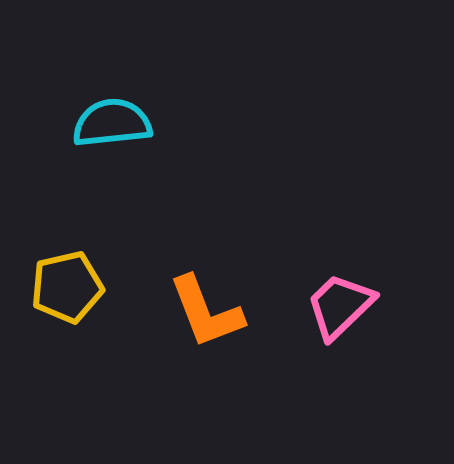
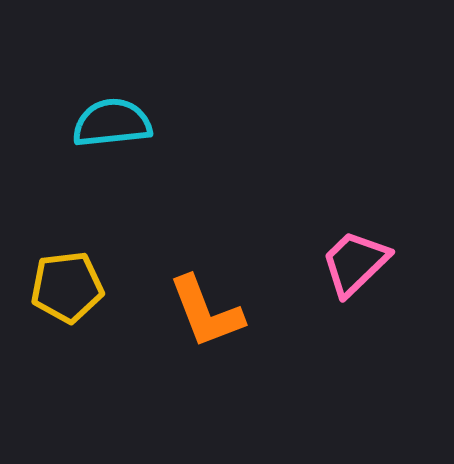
yellow pentagon: rotated 6 degrees clockwise
pink trapezoid: moved 15 px right, 43 px up
